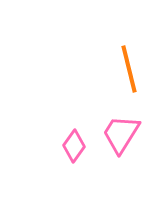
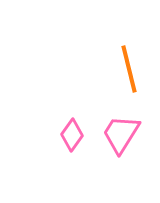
pink diamond: moved 2 px left, 11 px up
